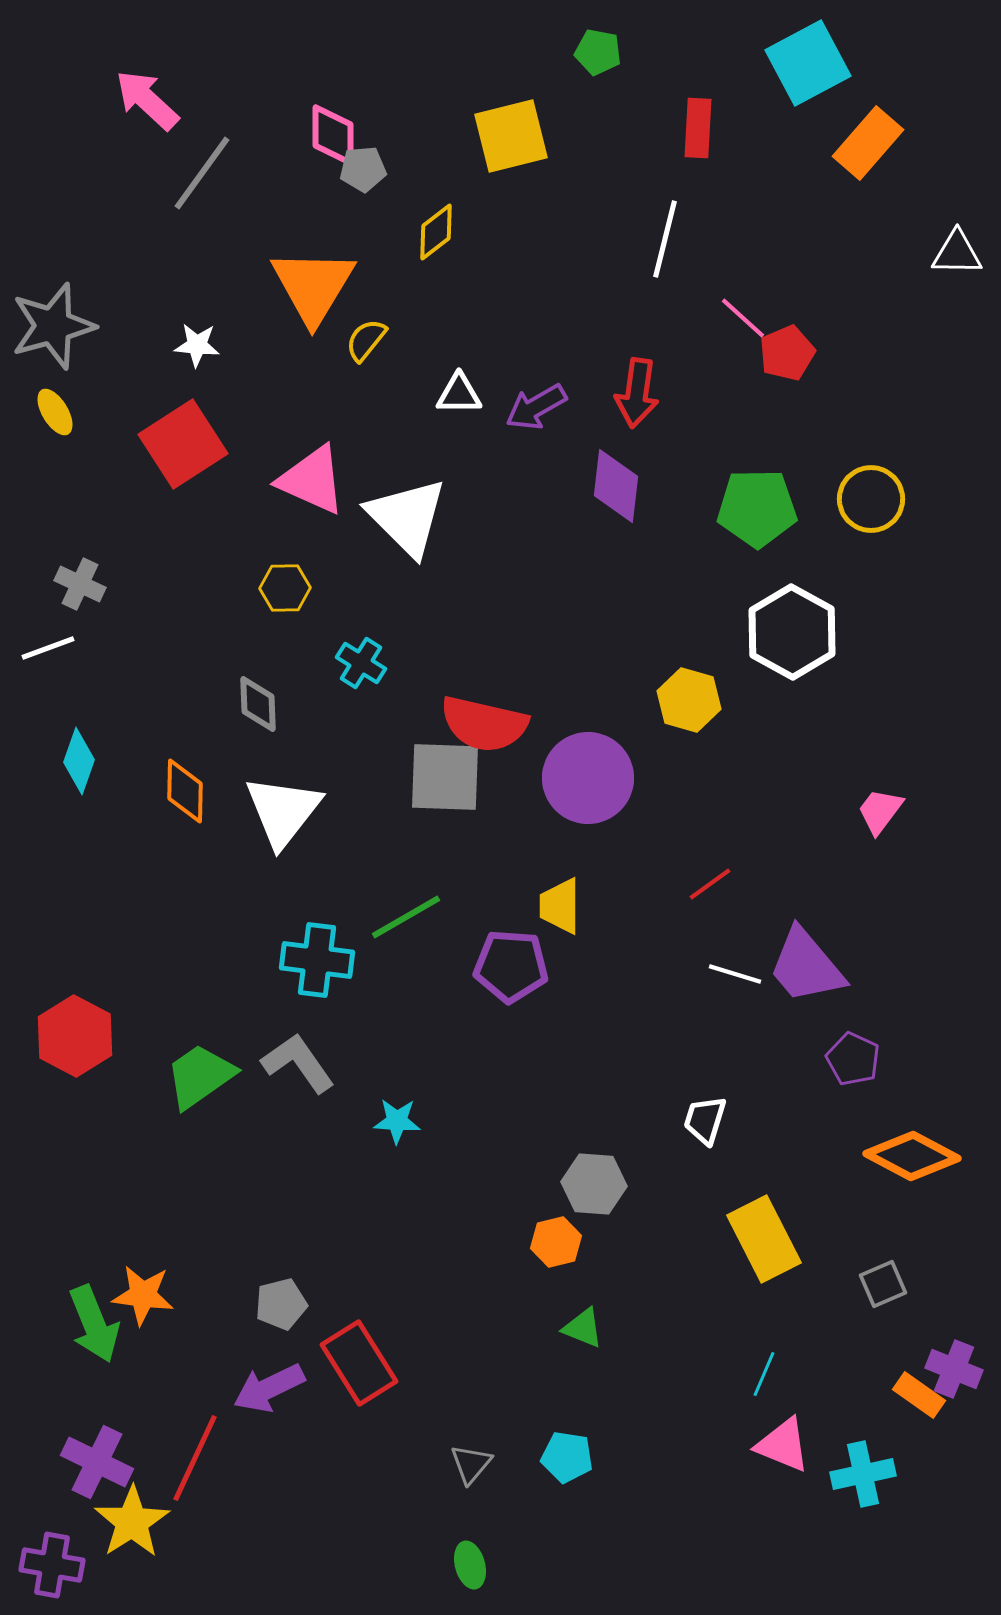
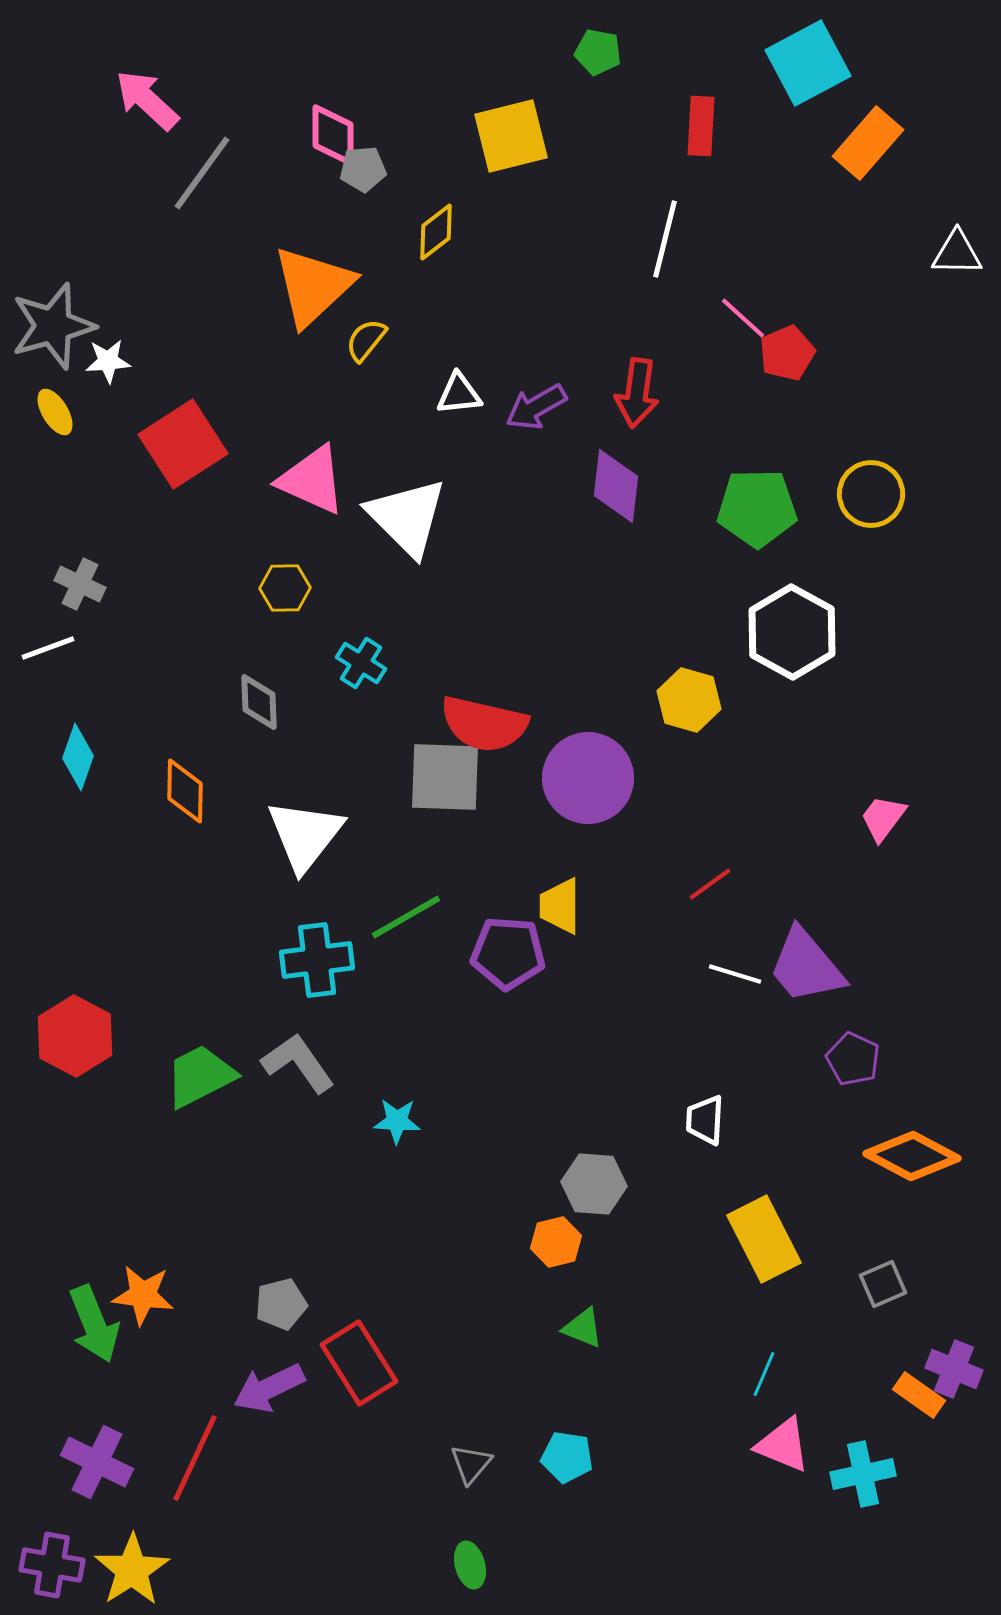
red rectangle at (698, 128): moved 3 px right, 2 px up
orange triangle at (313, 286): rotated 16 degrees clockwise
white star at (197, 345): moved 89 px left, 16 px down; rotated 9 degrees counterclockwise
white triangle at (459, 394): rotated 6 degrees counterclockwise
yellow circle at (871, 499): moved 5 px up
gray diamond at (258, 704): moved 1 px right, 2 px up
cyan diamond at (79, 761): moved 1 px left, 4 px up
white triangle at (283, 811): moved 22 px right, 24 px down
pink trapezoid at (880, 811): moved 3 px right, 7 px down
cyan cross at (317, 960): rotated 14 degrees counterclockwise
purple pentagon at (511, 966): moved 3 px left, 13 px up
green trapezoid at (200, 1076): rotated 8 degrees clockwise
white trapezoid at (705, 1120): rotated 14 degrees counterclockwise
yellow star at (132, 1522): moved 48 px down
